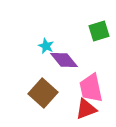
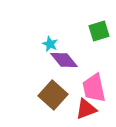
cyan star: moved 4 px right, 2 px up
pink trapezoid: moved 3 px right
brown square: moved 10 px right, 2 px down
